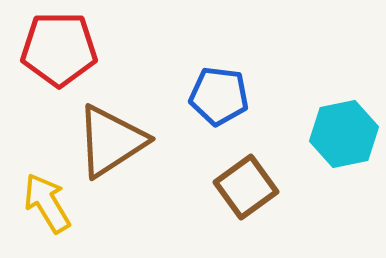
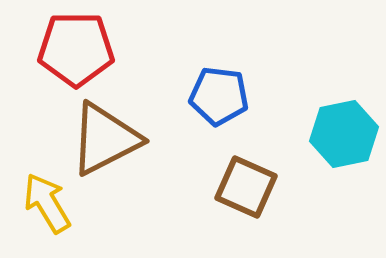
red pentagon: moved 17 px right
brown triangle: moved 6 px left, 2 px up; rotated 6 degrees clockwise
brown square: rotated 30 degrees counterclockwise
